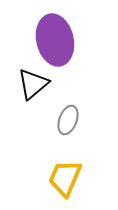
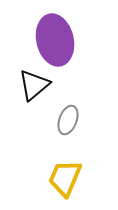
black triangle: moved 1 px right, 1 px down
